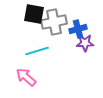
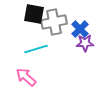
blue cross: moved 2 px right; rotated 30 degrees counterclockwise
cyan line: moved 1 px left, 2 px up
